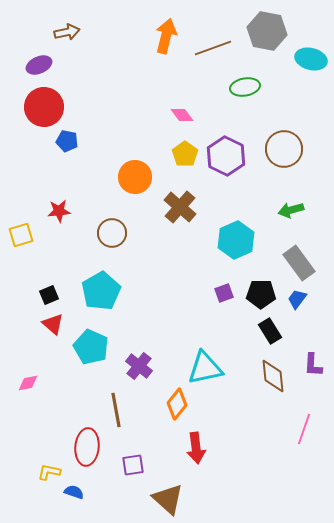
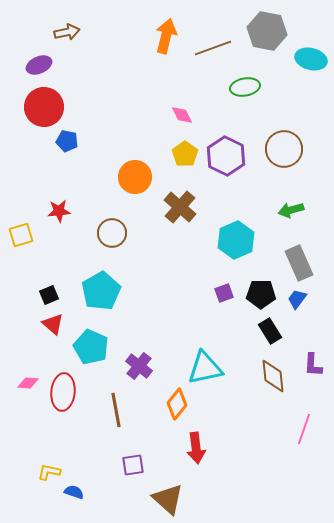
pink diamond at (182, 115): rotated 10 degrees clockwise
gray rectangle at (299, 263): rotated 12 degrees clockwise
pink diamond at (28, 383): rotated 15 degrees clockwise
red ellipse at (87, 447): moved 24 px left, 55 px up
